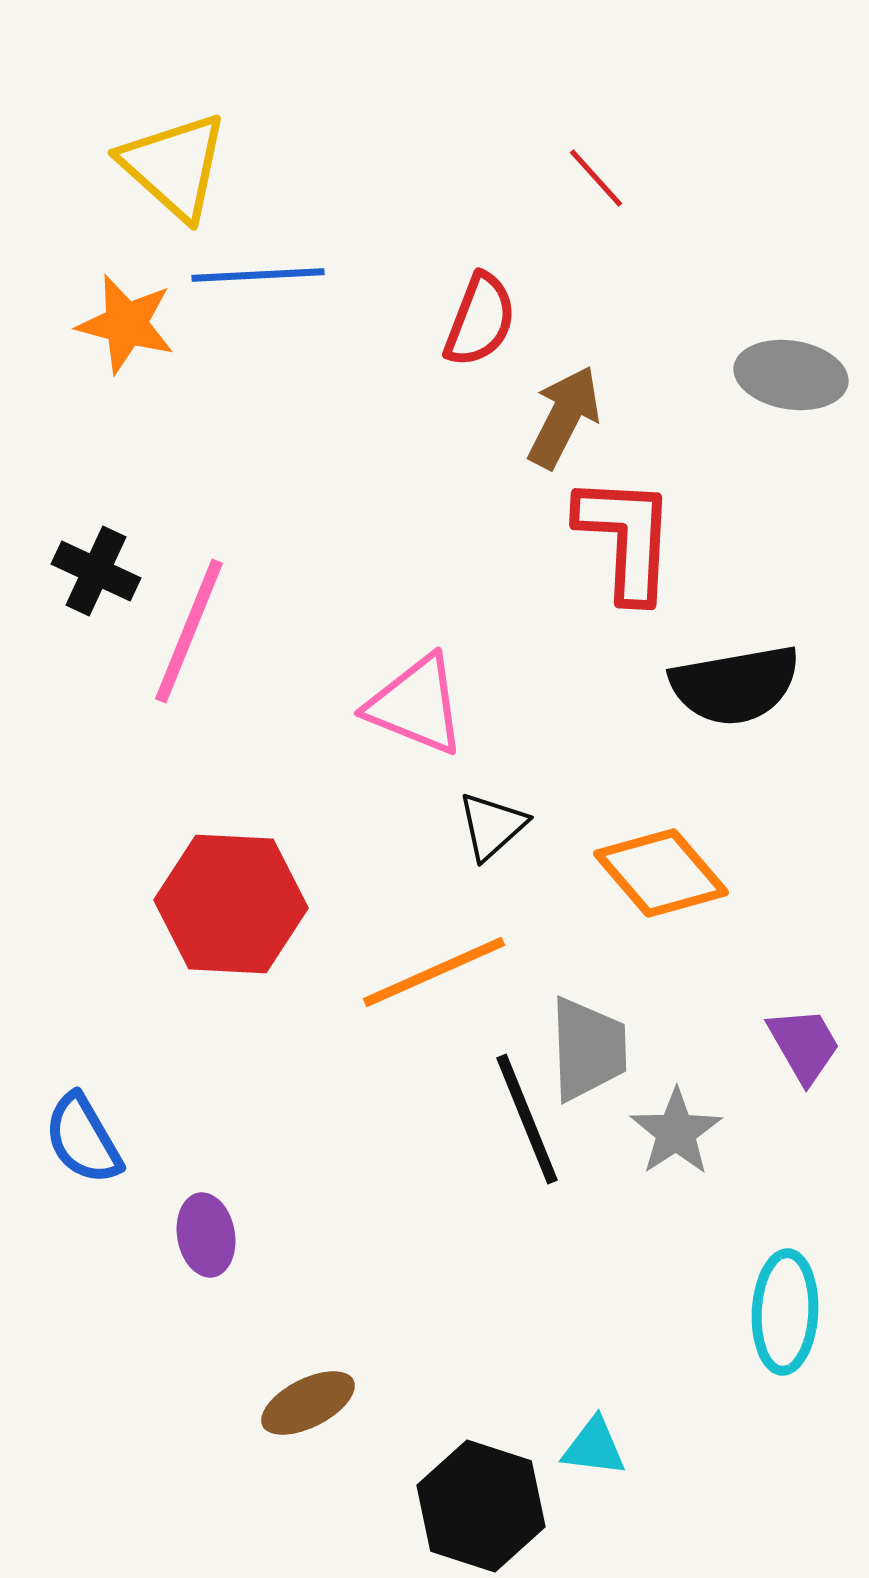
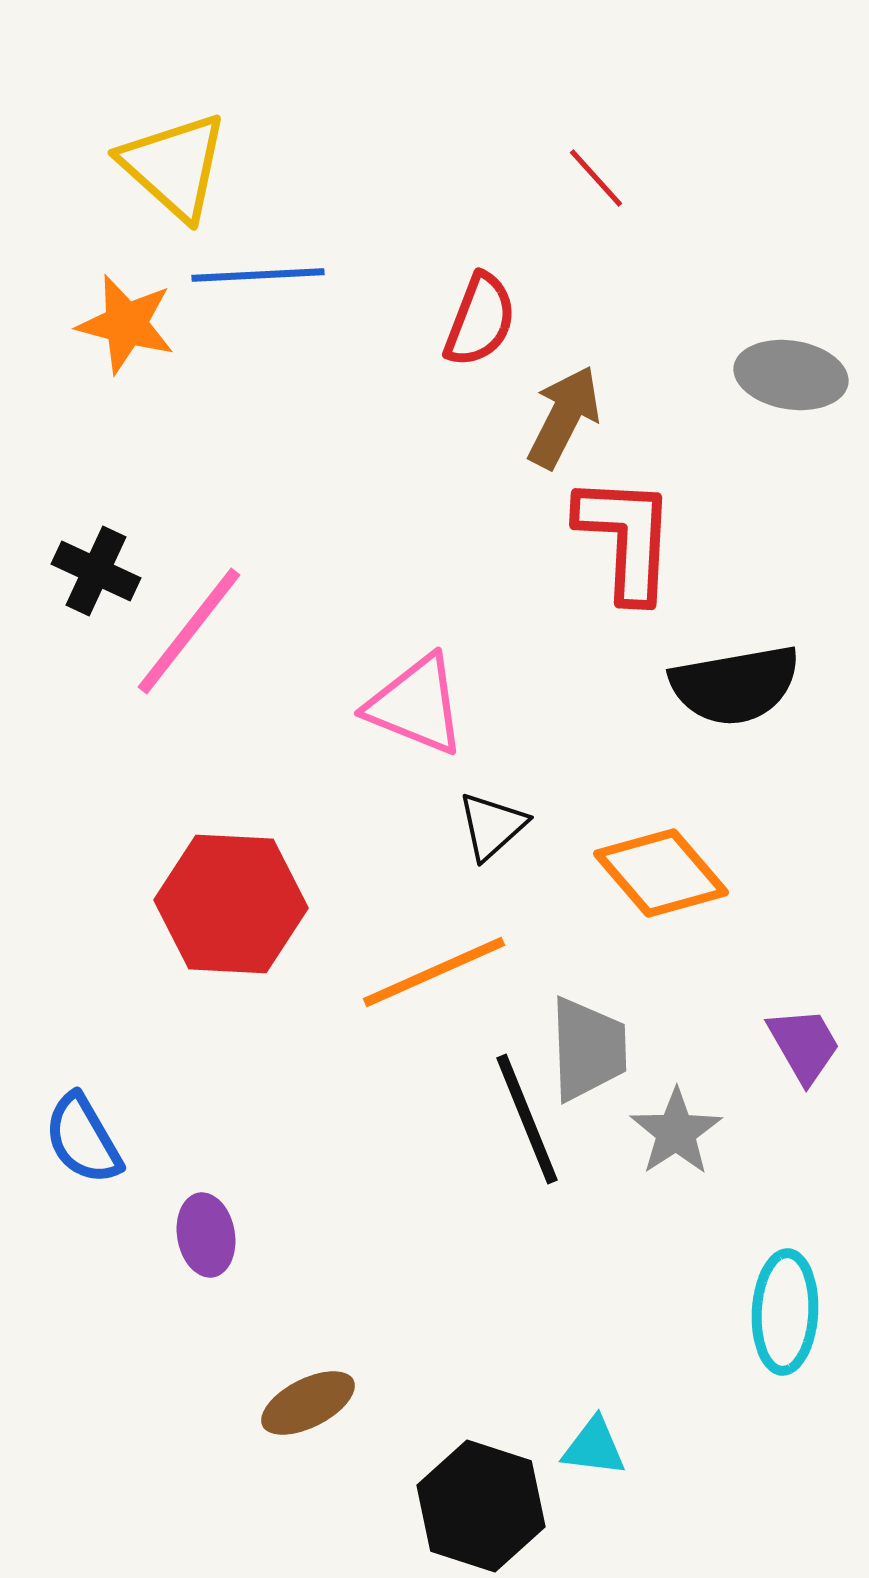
pink line: rotated 16 degrees clockwise
